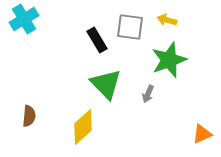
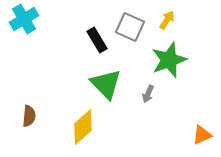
yellow arrow: rotated 108 degrees clockwise
gray square: rotated 16 degrees clockwise
orange triangle: moved 1 px down
